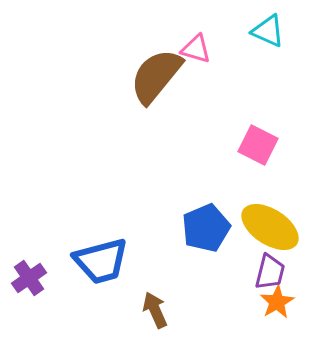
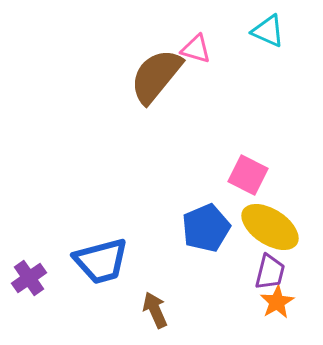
pink square: moved 10 px left, 30 px down
